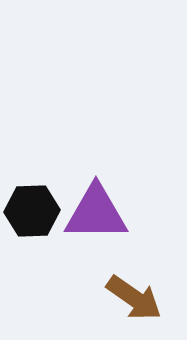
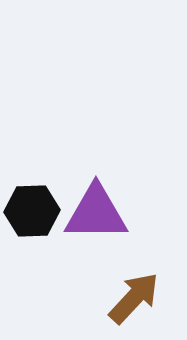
brown arrow: rotated 82 degrees counterclockwise
